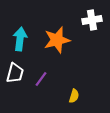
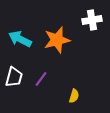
cyan arrow: rotated 70 degrees counterclockwise
white trapezoid: moved 1 px left, 4 px down
